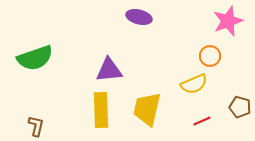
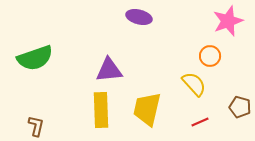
yellow semicircle: rotated 108 degrees counterclockwise
red line: moved 2 px left, 1 px down
